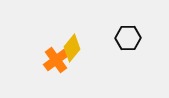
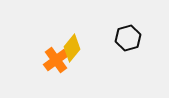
black hexagon: rotated 15 degrees counterclockwise
